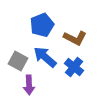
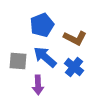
gray square: rotated 24 degrees counterclockwise
purple arrow: moved 9 px right
